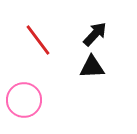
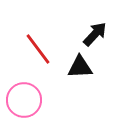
red line: moved 9 px down
black triangle: moved 12 px left
